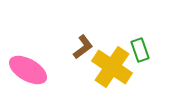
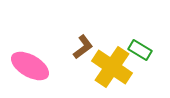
green rectangle: rotated 40 degrees counterclockwise
pink ellipse: moved 2 px right, 4 px up
